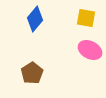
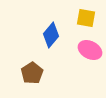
blue diamond: moved 16 px right, 16 px down
